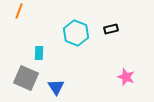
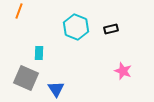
cyan hexagon: moved 6 px up
pink star: moved 3 px left, 6 px up
blue triangle: moved 2 px down
